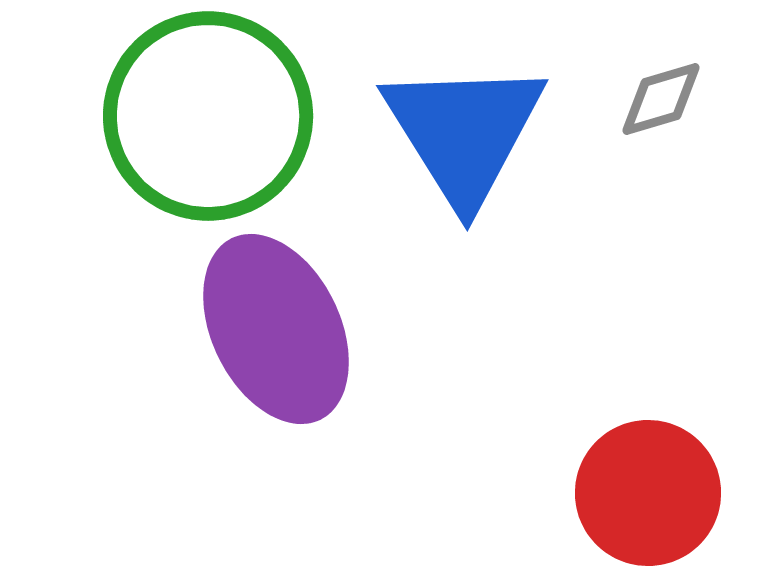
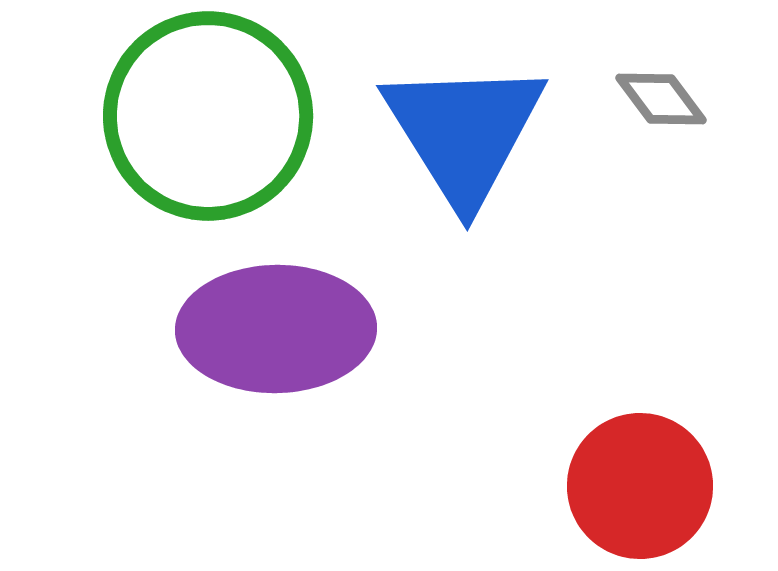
gray diamond: rotated 70 degrees clockwise
purple ellipse: rotated 65 degrees counterclockwise
red circle: moved 8 px left, 7 px up
